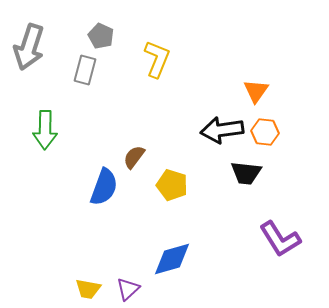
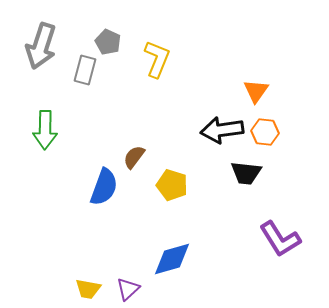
gray pentagon: moved 7 px right, 6 px down
gray arrow: moved 12 px right, 1 px up
